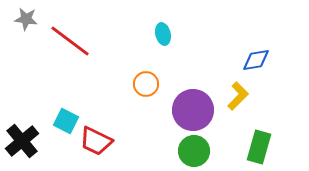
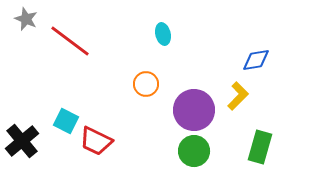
gray star: rotated 15 degrees clockwise
purple circle: moved 1 px right
green rectangle: moved 1 px right
